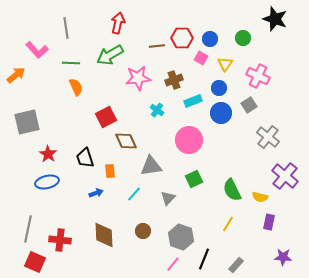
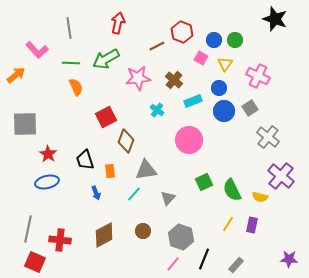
gray line at (66, 28): moved 3 px right
red hexagon at (182, 38): moved 6 px up; rotated 20 degrees clockwise
green circle at (243, 38): moved 8 px left, 2 px down
blue circle at (210, 39): moved 4 px right, 1 px down
brown line at (157, 46): rotated 21 degrees counterclockwise
green arrow at (110, 55): moved 4 px left, 4 px down
brown cross at (174, 80): rotated 30 degrees counterclockwise
gray square at (249, 105): moved 1 px right, 3 px down
blue circle at (221, 113): moved 3 px right, 2 px up
gray square at (27, 122): moved 2 px left, 2 px down; rotated 12 degrees clockwise
brown diamond at (126, 141): rotated 45 degrees clockwise
black trapezoid at (85, 158): moved 2 px down
gray triangle at (151, 166): moved 5 px left, 4 px down
purple cross at (285, 176): moved 4 px left
green square at (194, 179): moved 10 px right, 3 px down
blue arrow at (96, 193): rotated 88 degrees clockwise
purple rectangle at (269, 222): moved 17 px left, 3 px down
brown diamond at (104, 235): rotated 64 degrees clockwise
purple star at (283, 257): moved 6 px right, 2 px down
